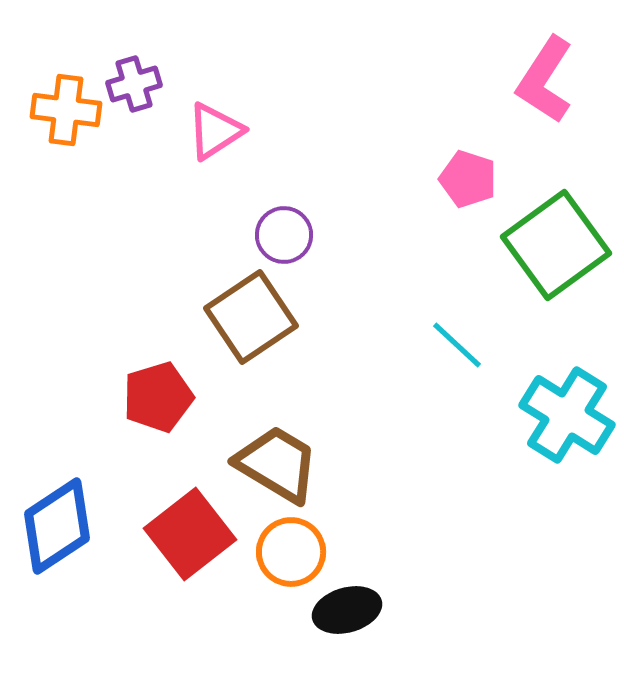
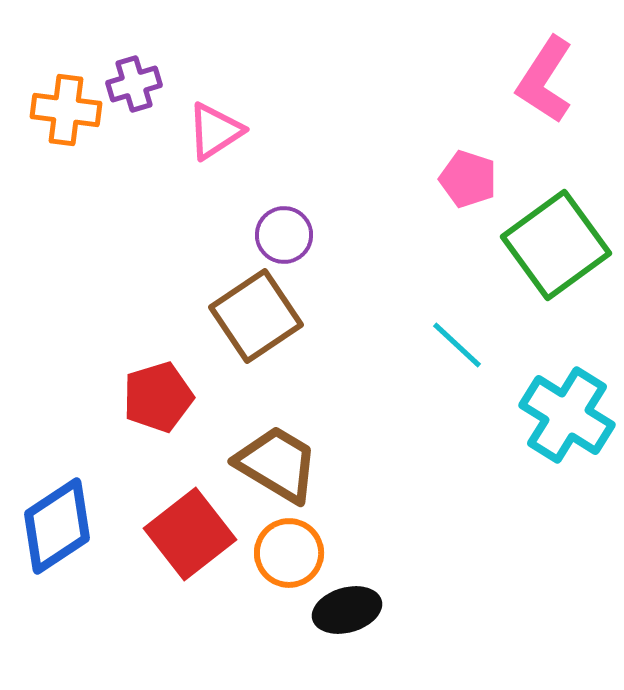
brown square: moved 5 px right, 1 px up
orange circle: moved 2 px left, 1 px down
